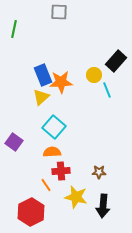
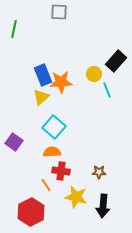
yellow circle: moved 1 px up
red cross: rotated 12 degrees clockwise
